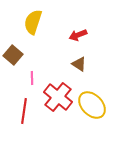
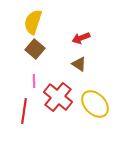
red arrow: moved 3 px right, 3 px down
brown square: moved 22 px right, 6 px up
pink line: moved 2 px right, 3 px down
yellow ellipse: moved 3 px right, 1 px up
